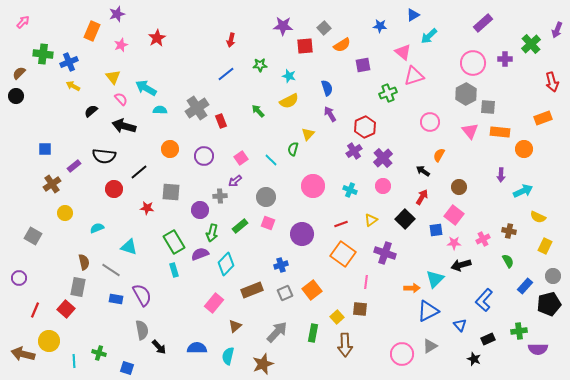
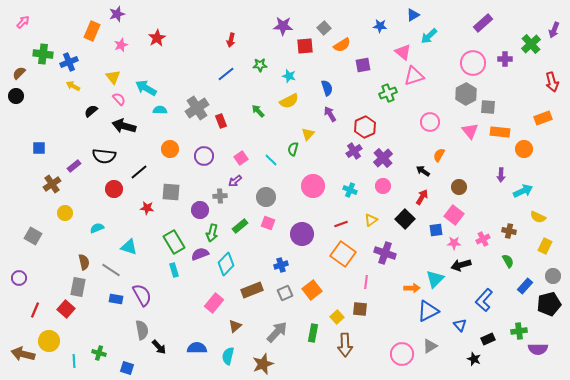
purple arrow at (557, 30): moved 3 px left
pink semicircle at (121, 99): moved 2 px left
blue square at (45, 149): moved 6 px left, 1 px up
